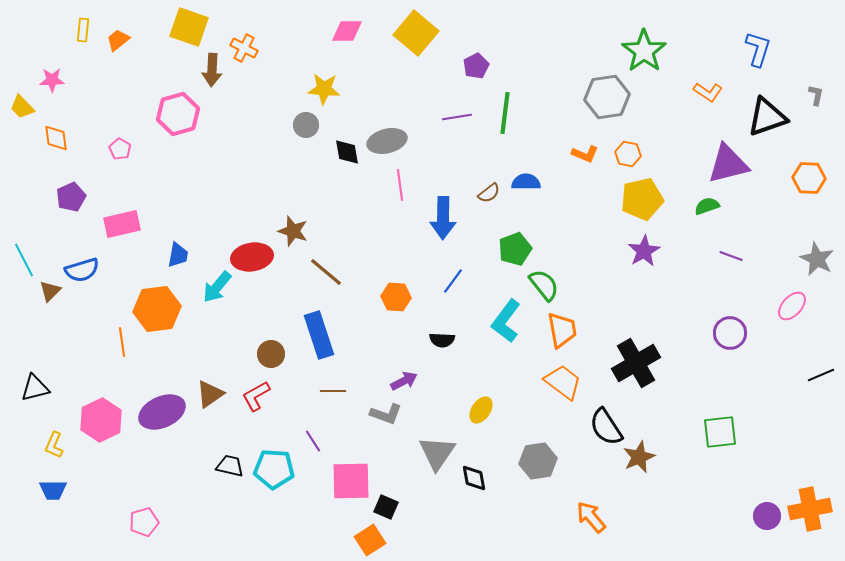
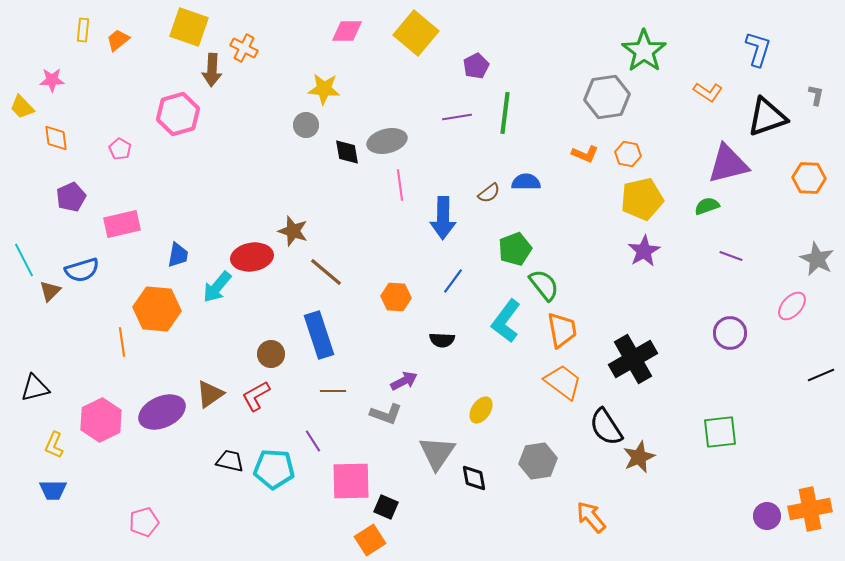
orange hexagon at (157, 309): rotated 12 degrees clockwise
black cross at (636, 363): moved 3 px left, 4 px up
black trapezoid at (230, 466): moved 5 px up
